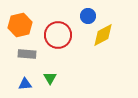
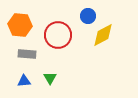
orange hexagon: rotated 20 degrees clockwise
blue triangle: moved 1 px left, 3 px up
